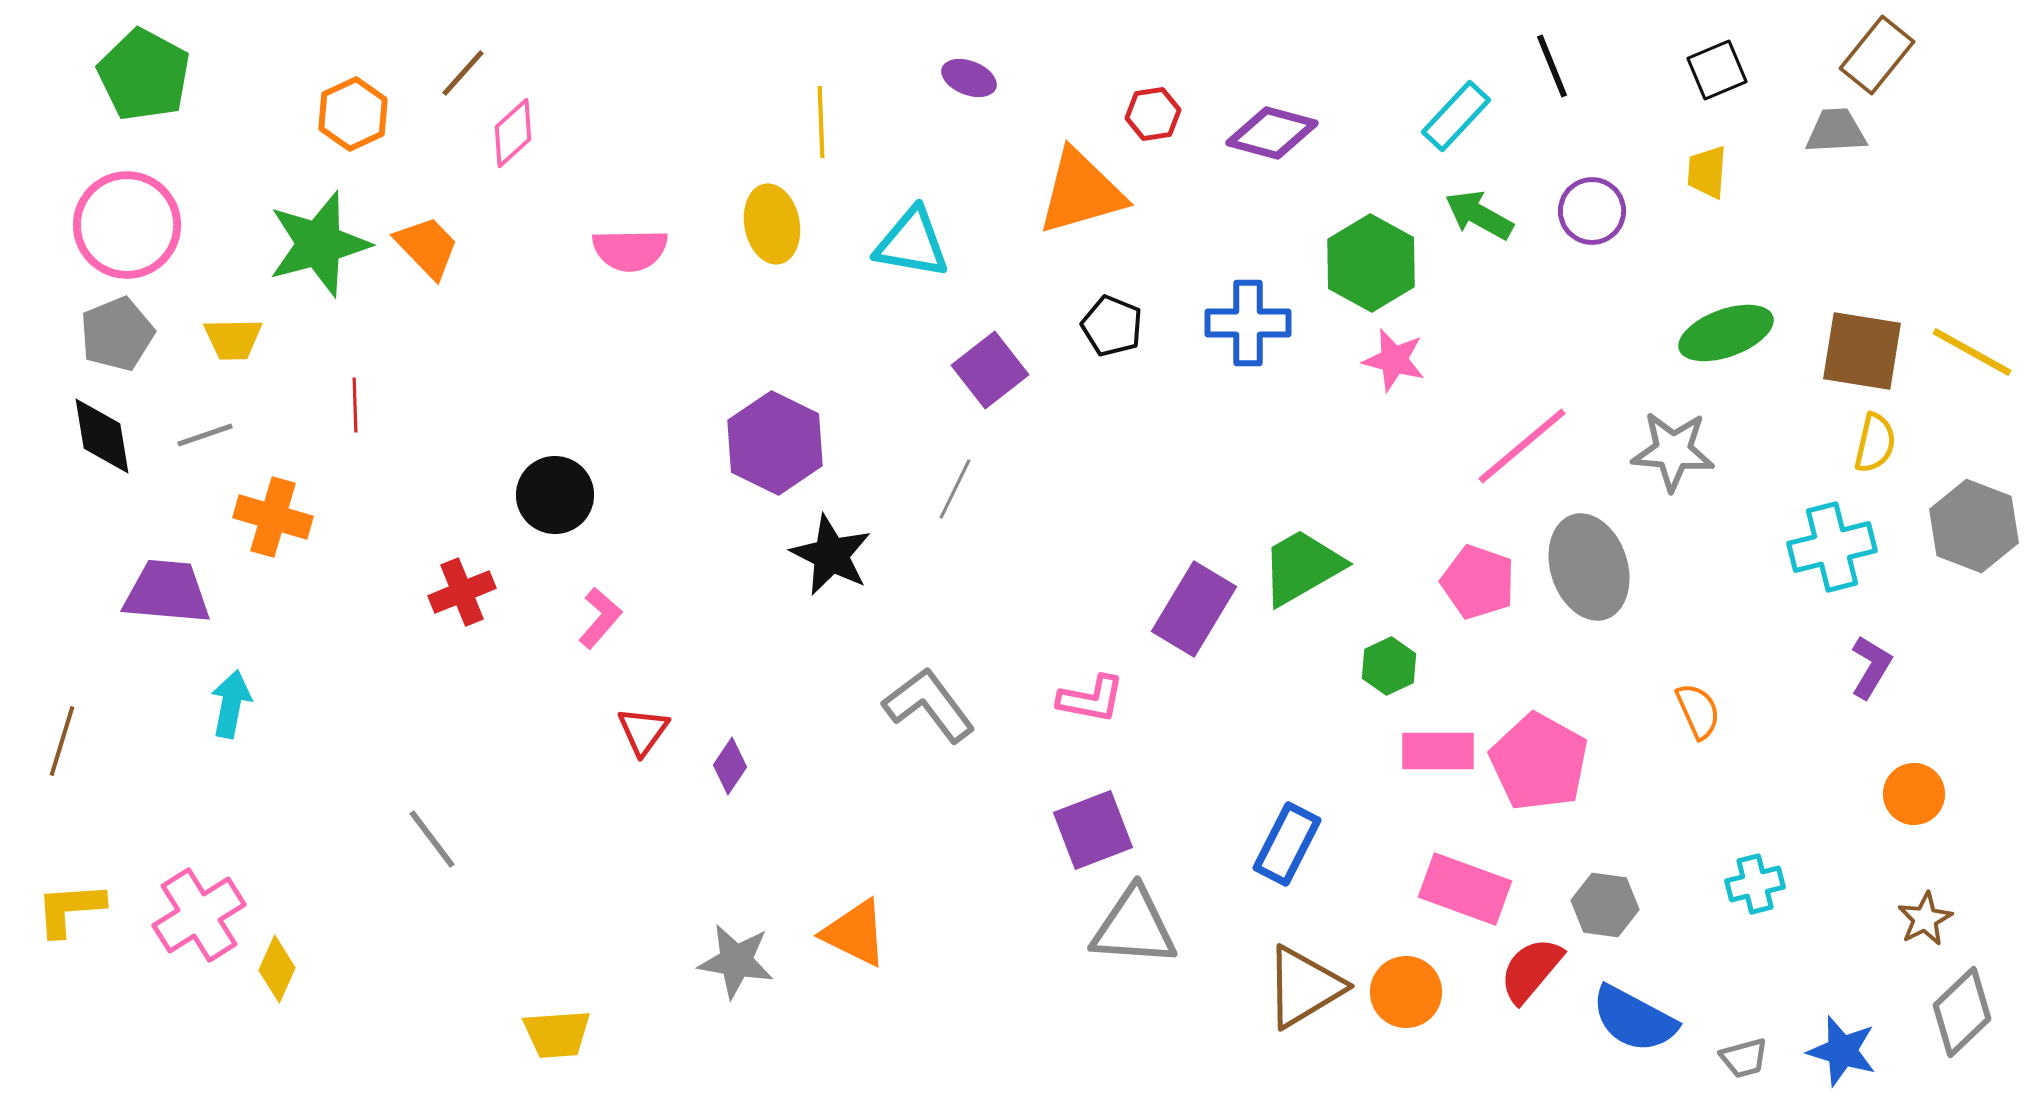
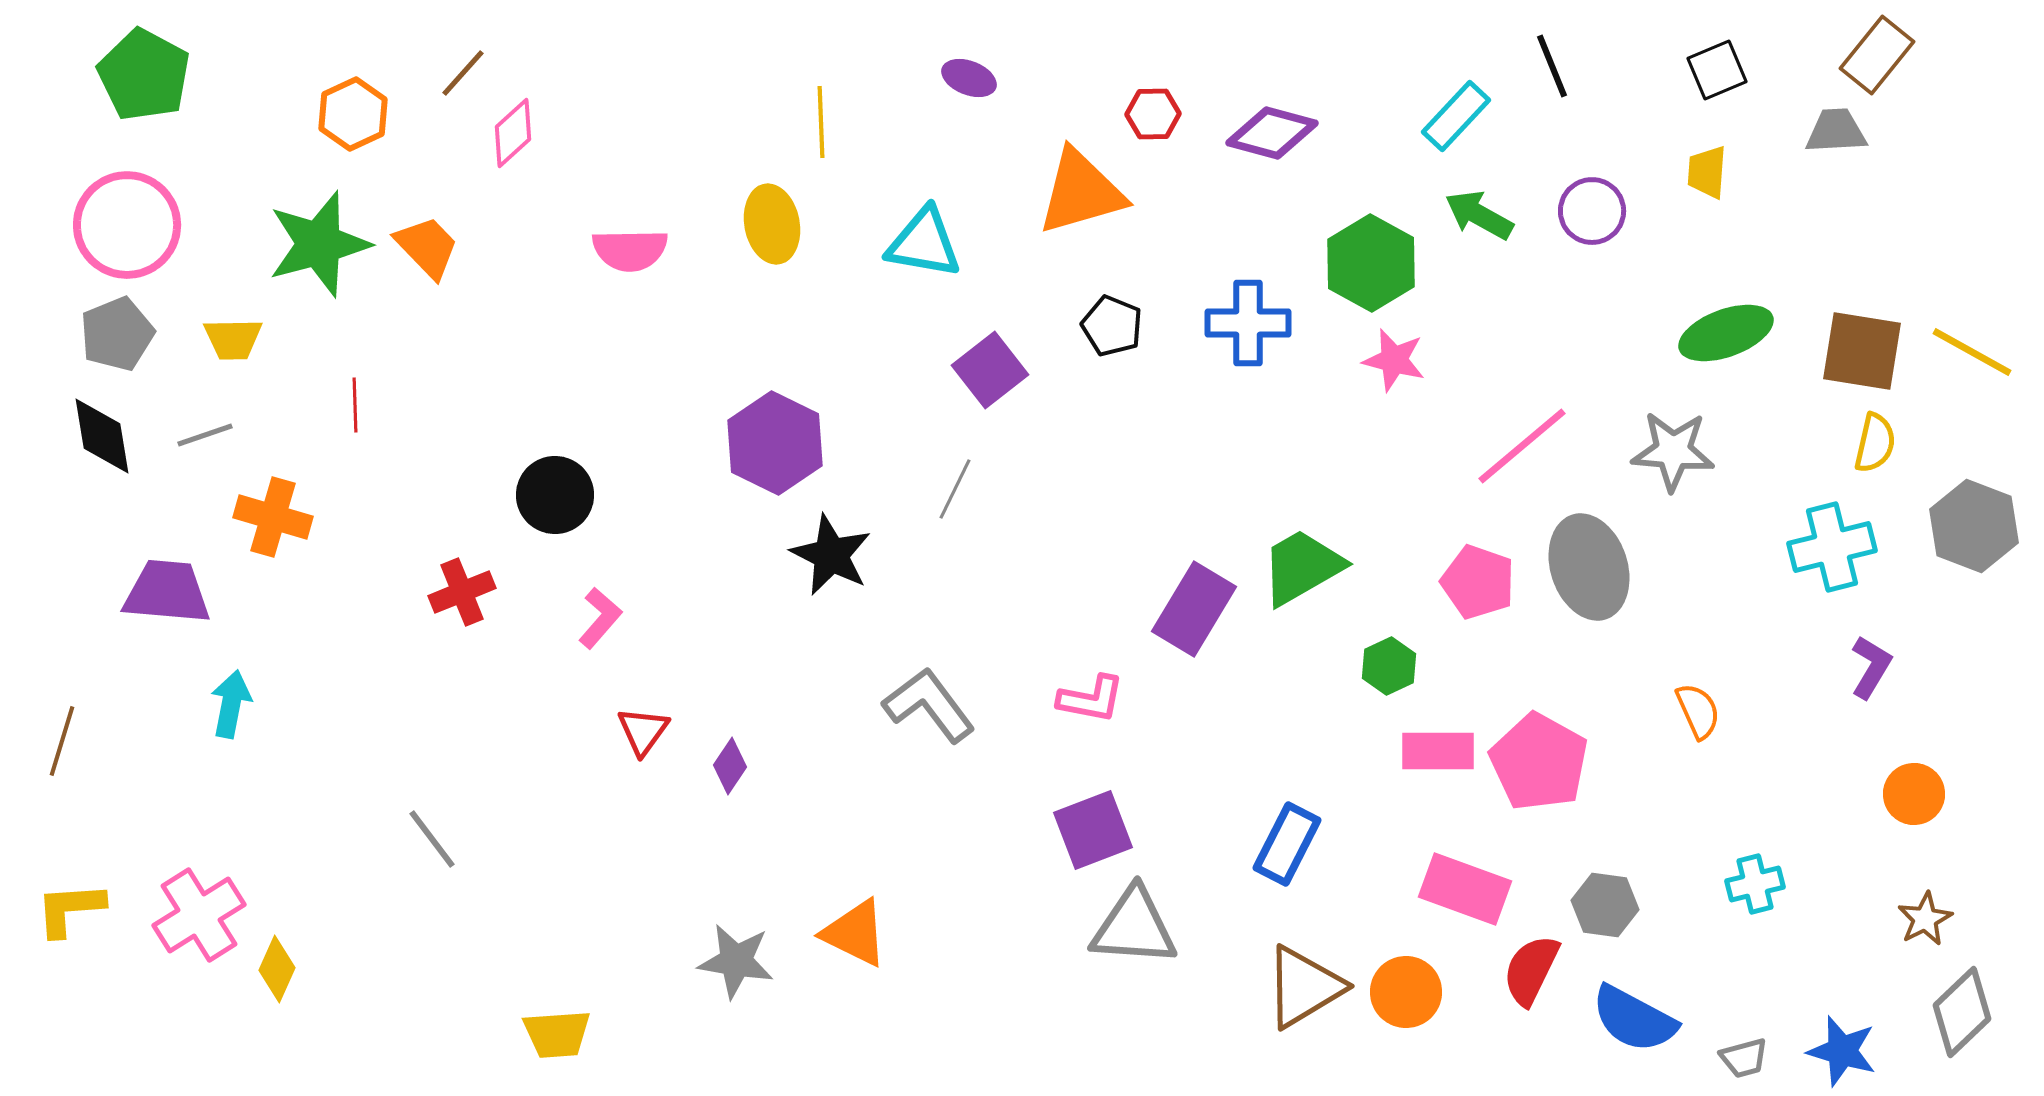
red hexagon at (1153, 114): rotated 8 degrees clockwise
cyan triangle at (912, 243): moved 12 px right
red semicircle at (1531, 970): rotated 14 degrees counterclockwise
